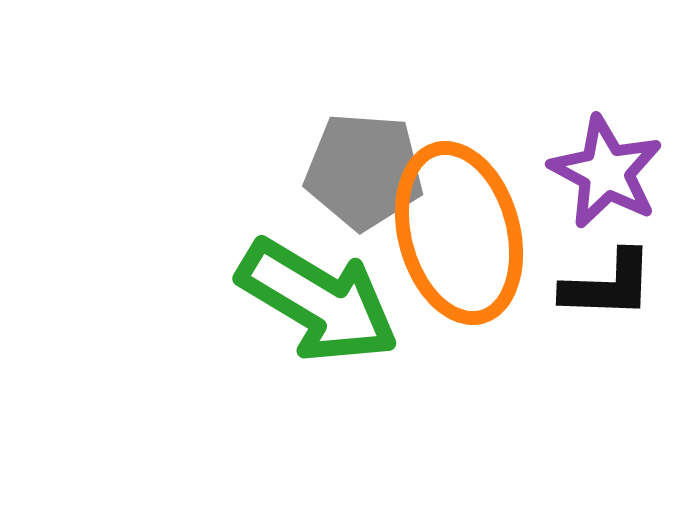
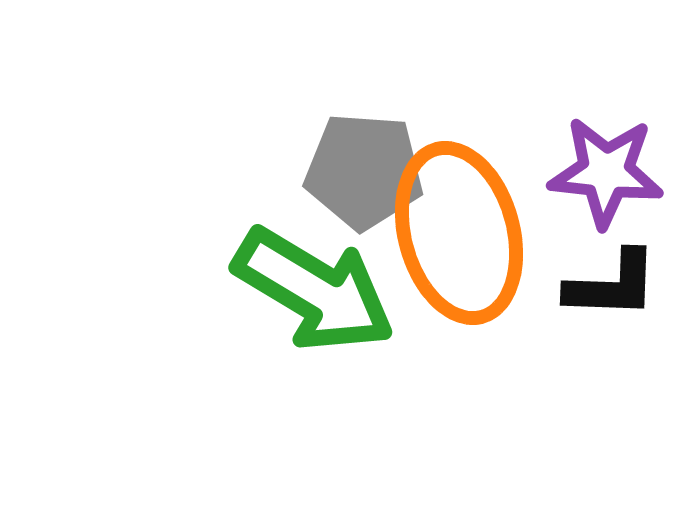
purple star: rotated 22 degrees counterclockwise
black L-shape: moved 4 px right
green arrow: moved 4 px left, 11 px up
